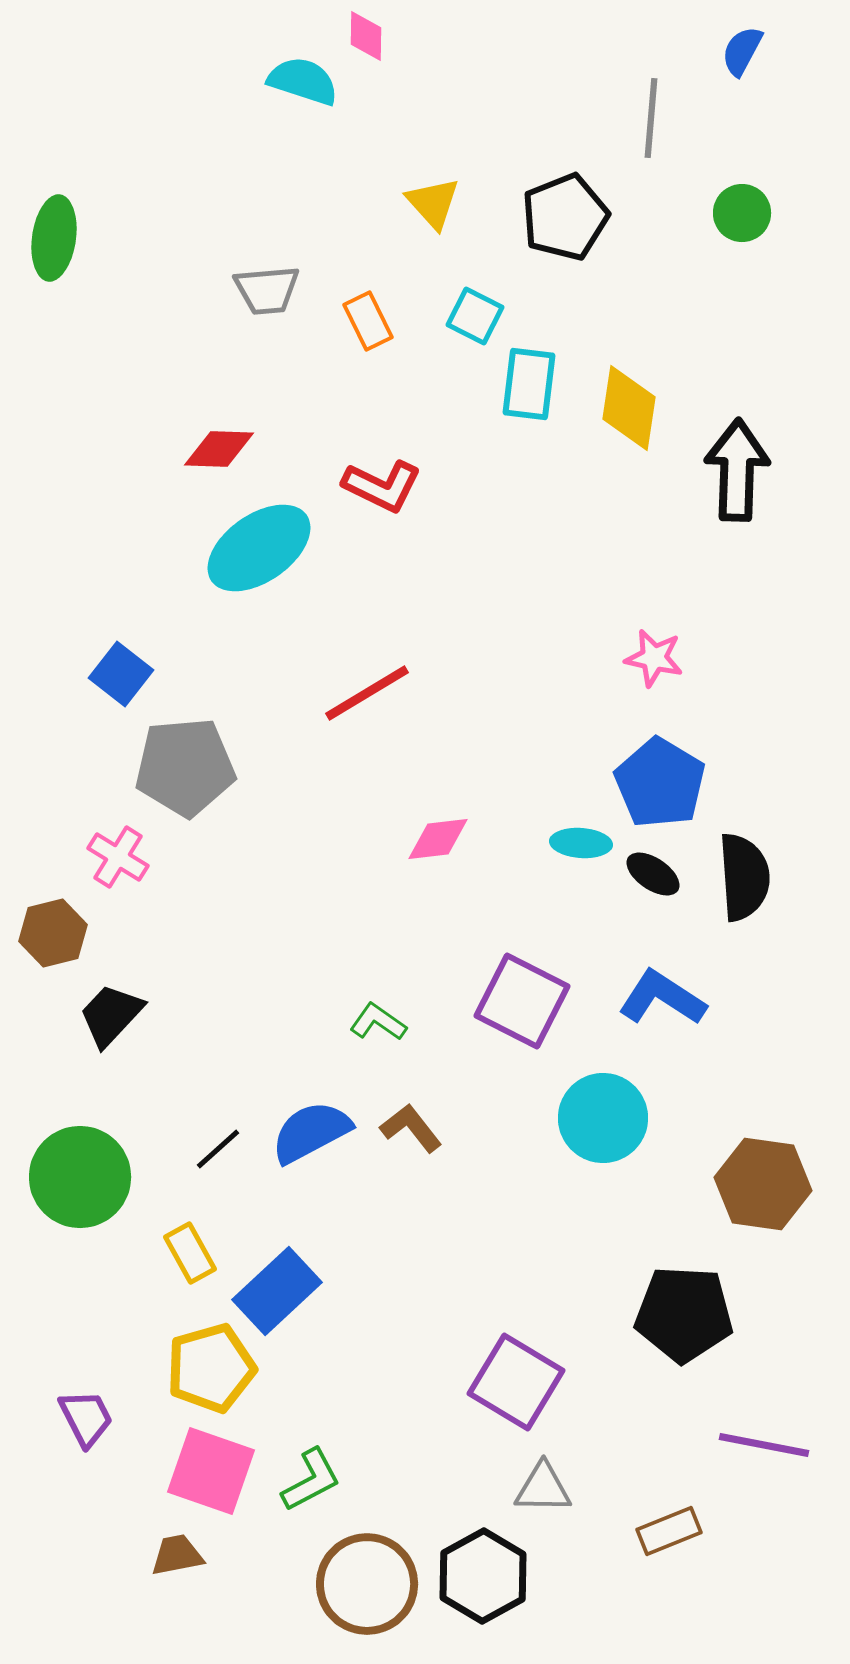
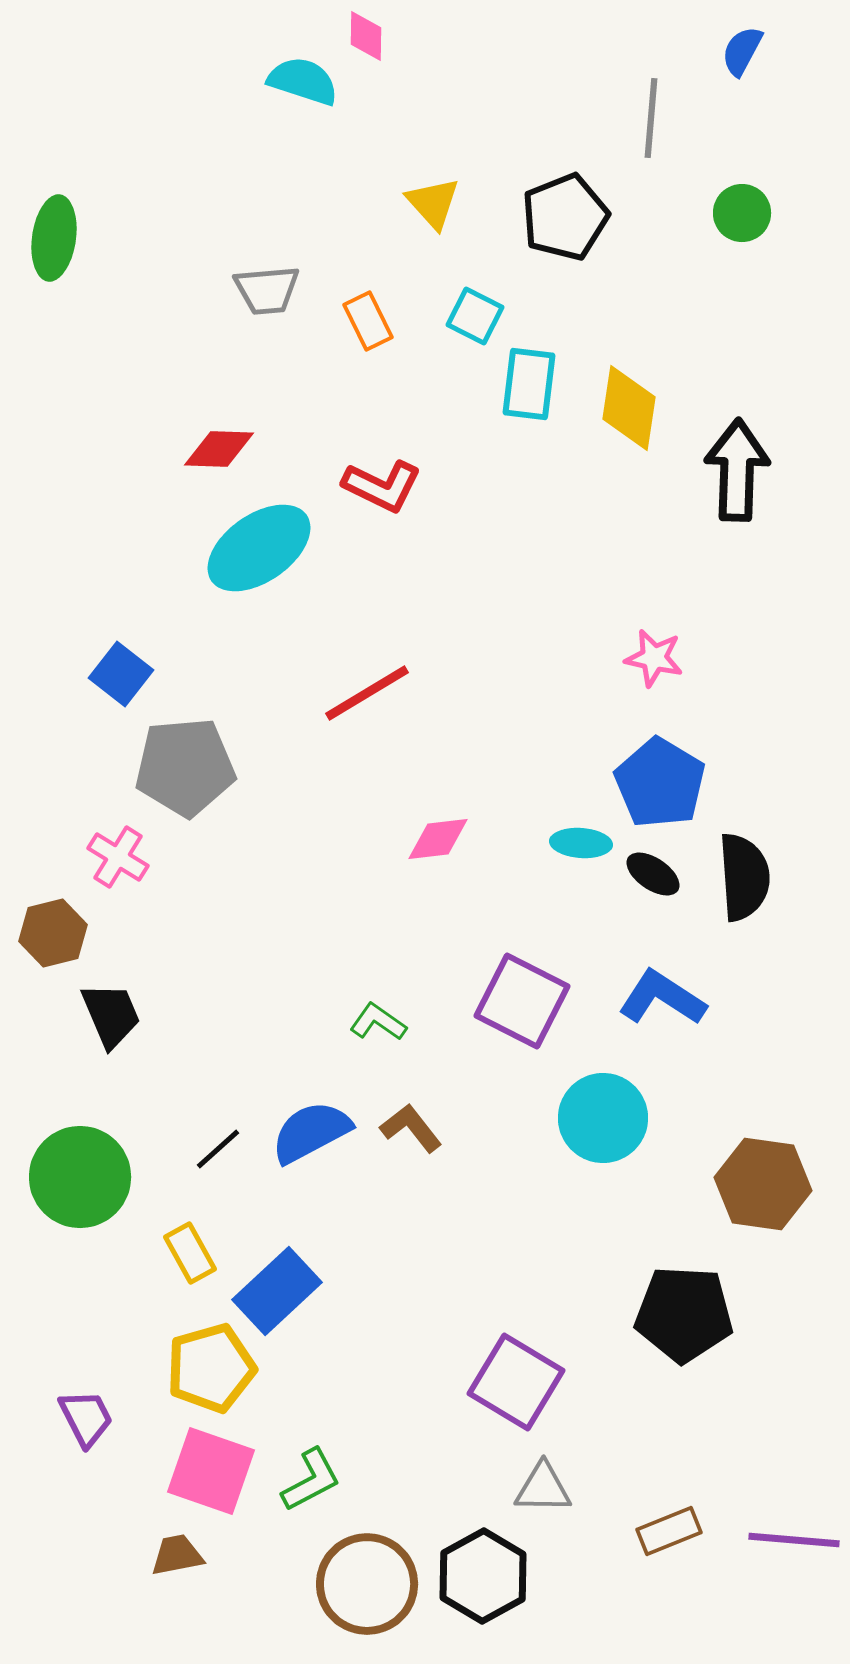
black trapezoid at (111, 1015): rotated 114 degrees clockwise
purple line at (764, 1445): moved 30 px right, 95 px down; rotated 6 degrees counterclockwise
